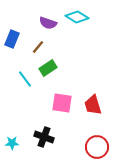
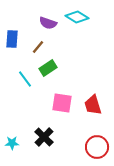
blue rectangle: rotated 18 degrees counterclockwise
black cross: rotated 24 degrees clockwise
